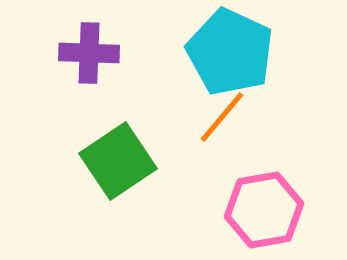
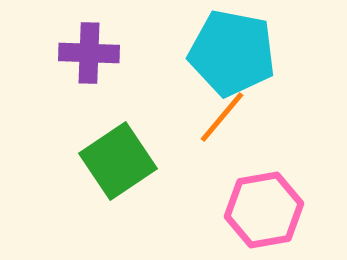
cyan pentagon: moved 2 px right, 1 px down; rotated 14 degrees counterclockwise
